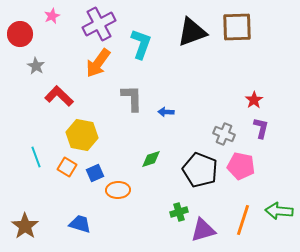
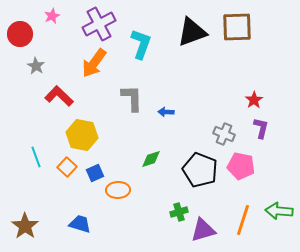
orange arrow: moved 4 px left
orange square: rotated 12 degrees clockwise
